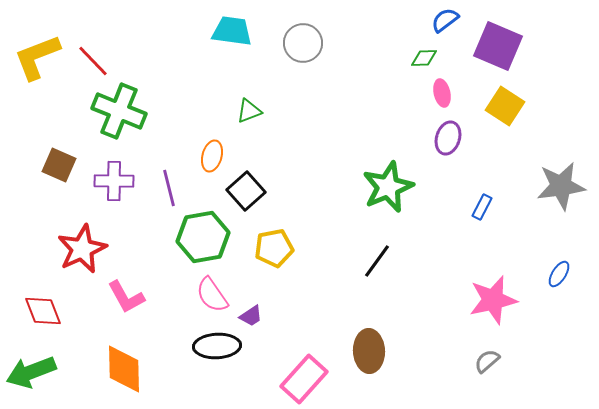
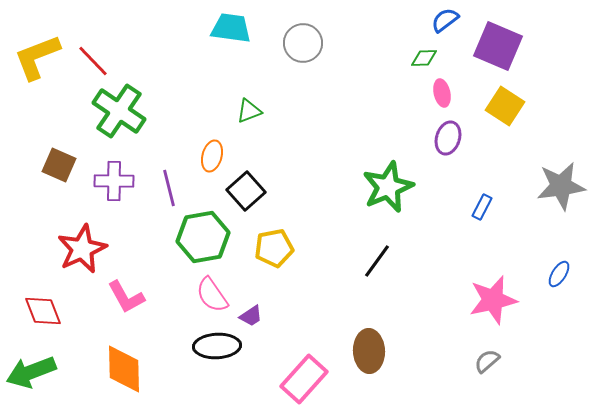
cyan trapezoid: moved 1 px left, 3 px up
green cross: rotated 12 degrees clockwise
